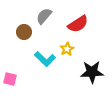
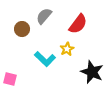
red semicircle: rotated 20 degrees counterclockwise
brown circle: moved 2 px left, 3 px up
black star: rotated 25 degrees clockwise
